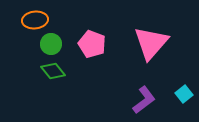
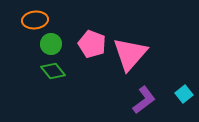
pink triangle: moved 21 px left, 11 px down
